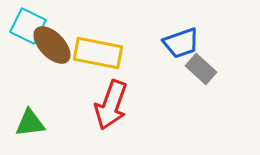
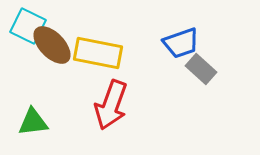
green triangle: moved 3 px right, 1 px up
